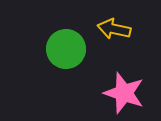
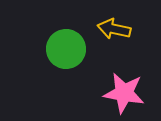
pink star: rotated 9 degrees counterclockwise
